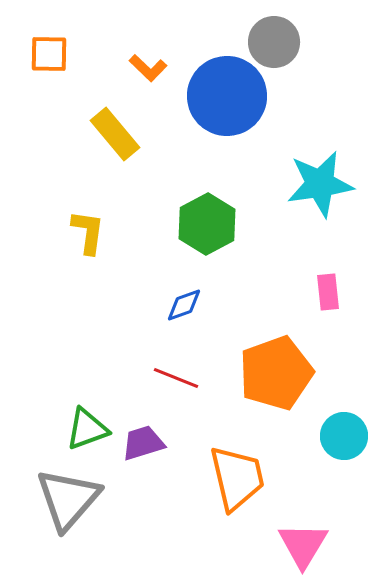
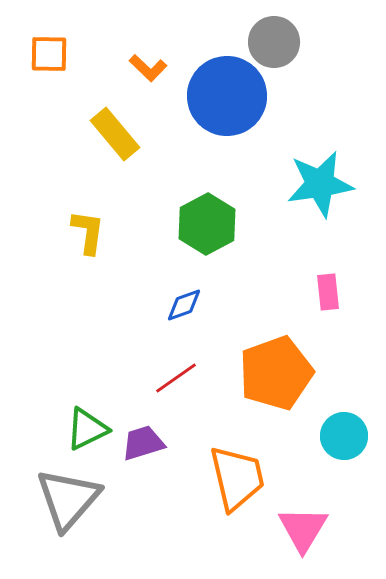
red line: rotated 57 degrees counterclockwise
green triangle: rotated 6 degrees counterclockwise
pink triangle: moved 16 px up
